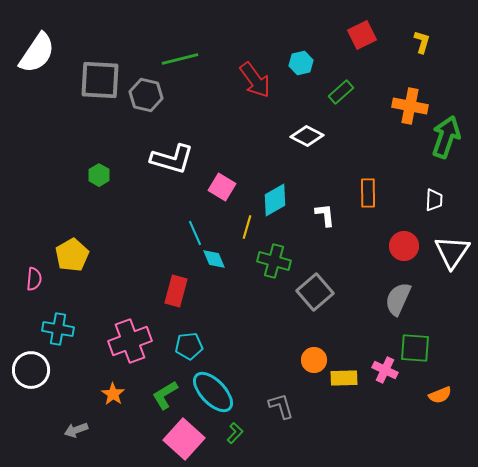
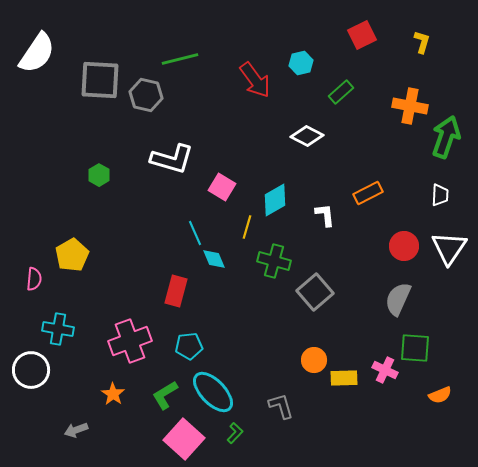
orange rectangle at (368, 193): rotated 64 degrees clockwise
white trapezoid at (434, 200): moved 6 px right, 5 px up
white triangle at (452, 252): moved 3 px left, 4 px up
